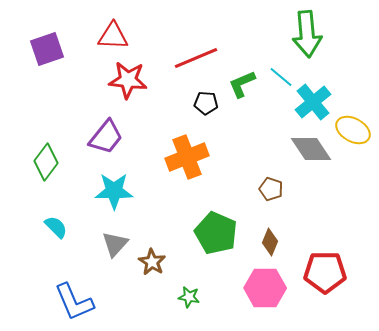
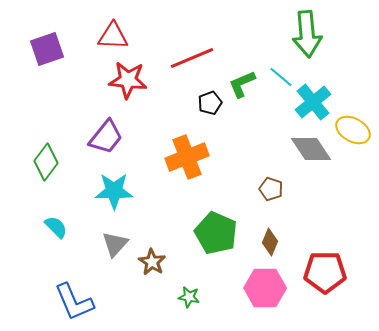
red line: moved 4 px left
black pentagon: moved 4 px right; rotated 25 degrees counterclockwise
